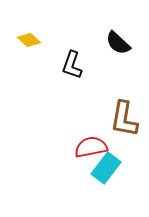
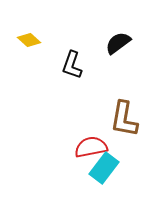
black semicircle: rotated 100 degrees clockwise
cyan rectangle: moved 2 px left
